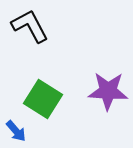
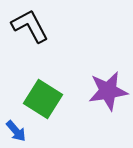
purple star: rotated 12 degrees counterclockwise
